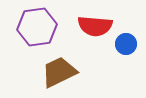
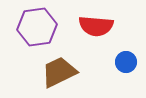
red semicircle: moved 1 px right
blue circle: moved 18 px down
